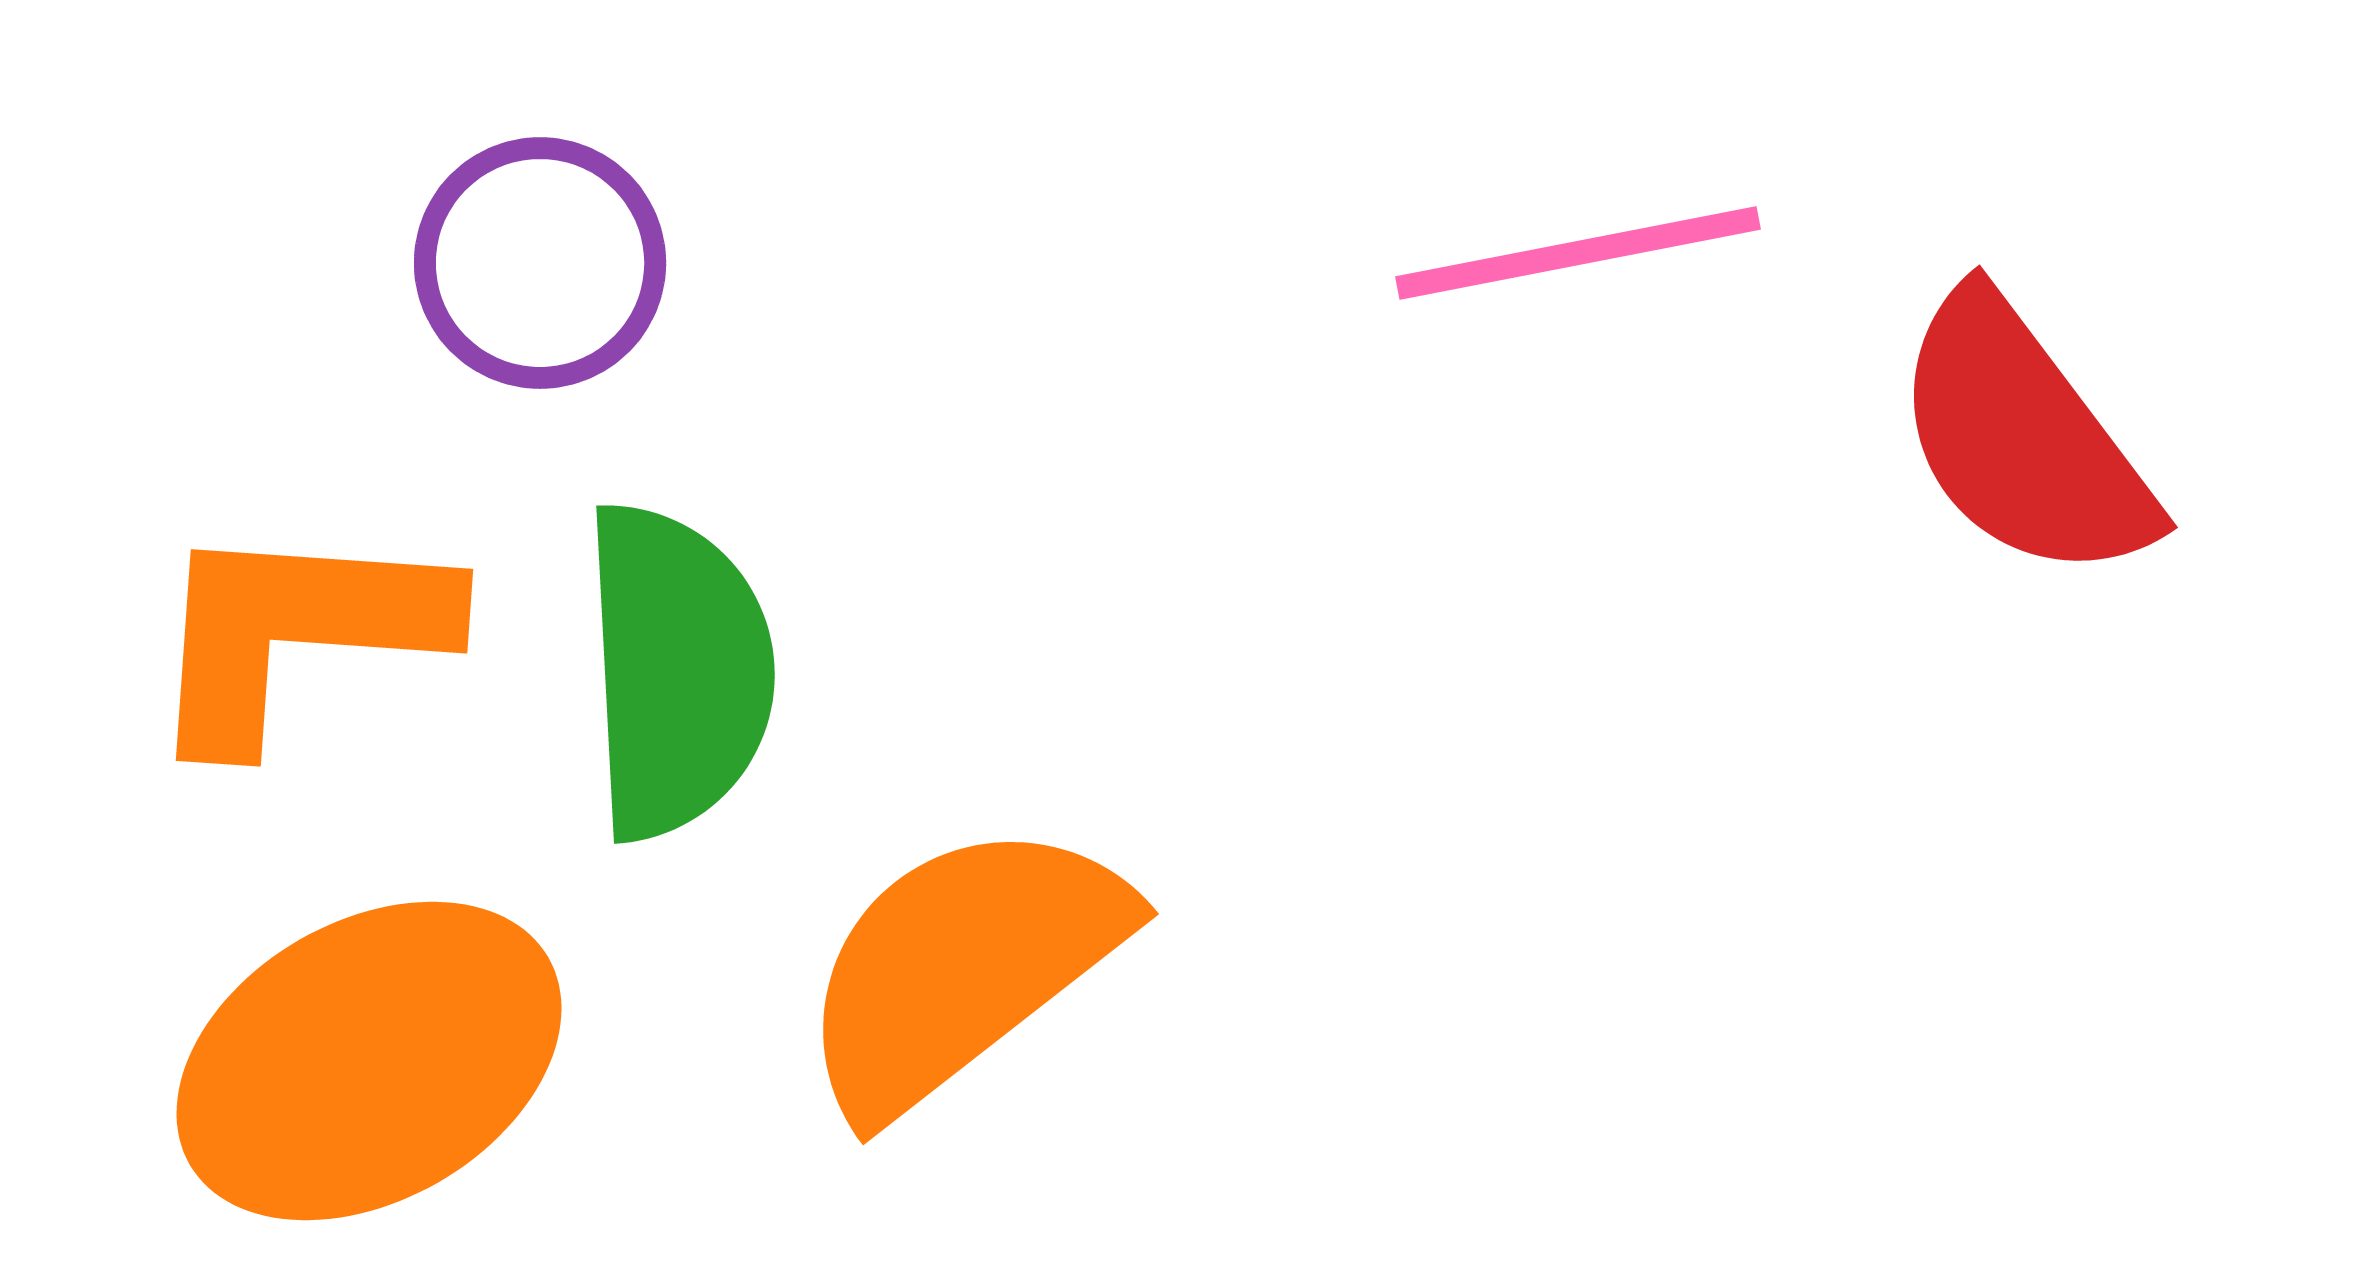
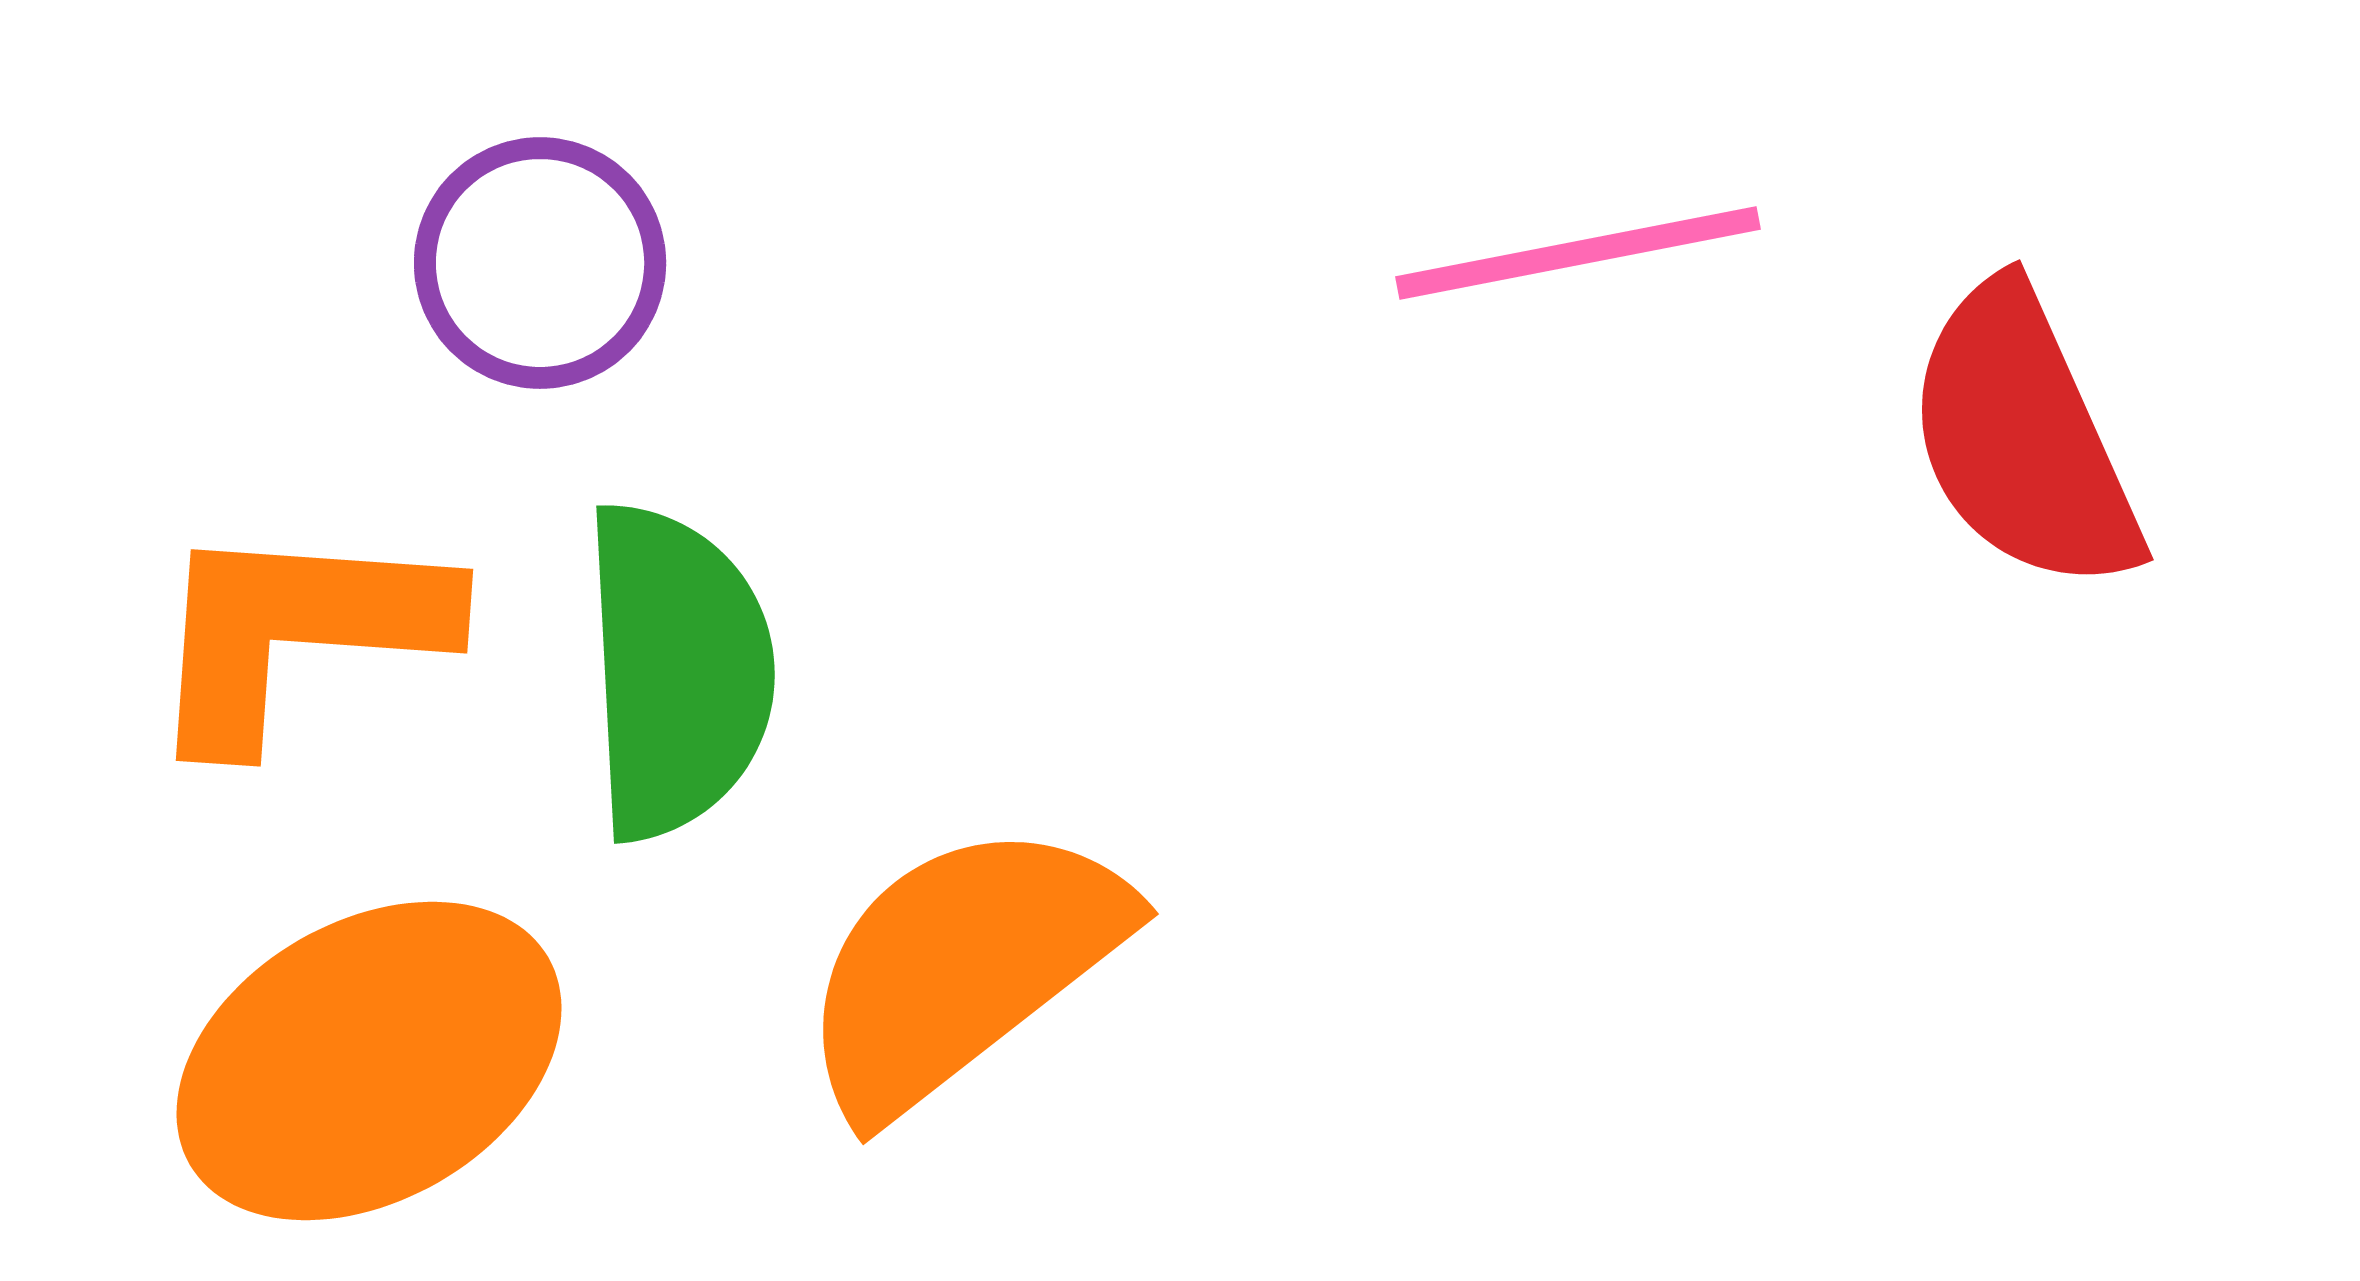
red semicircle: rotated 13 degrees clockwise
